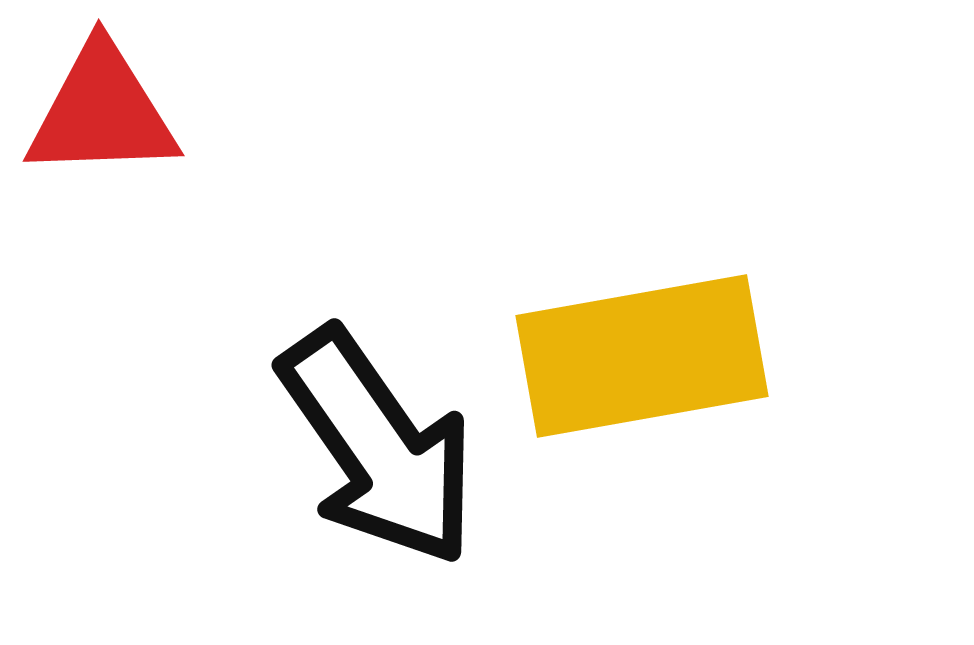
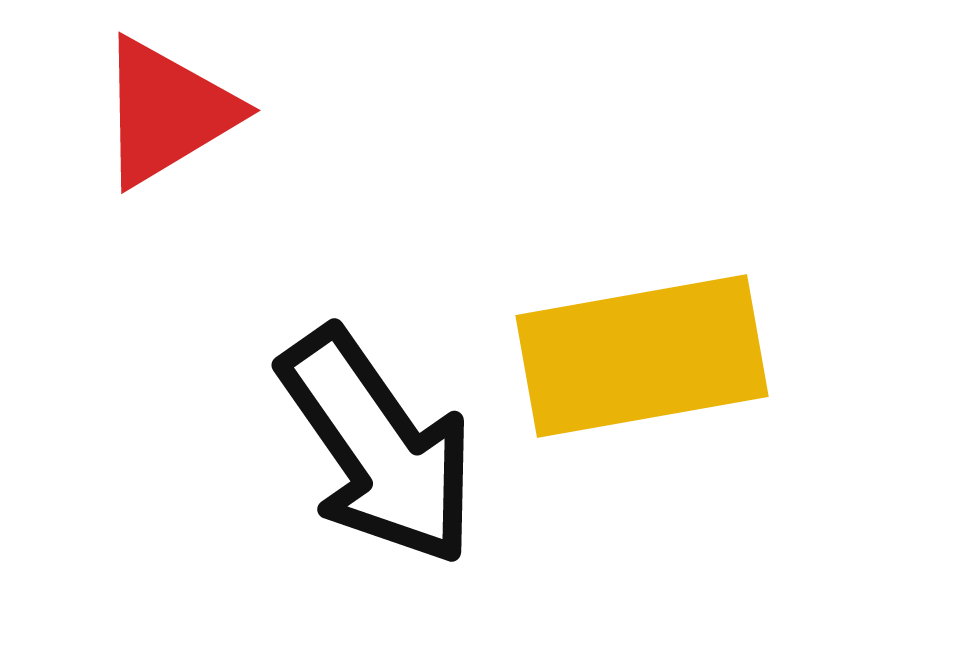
red triangle: moved 65 px right; rotated 29 degrees counterclockwise
